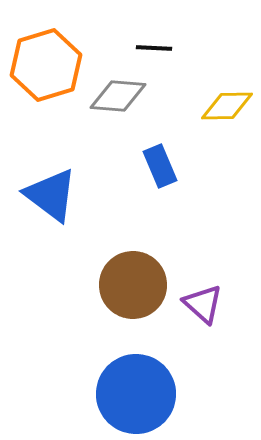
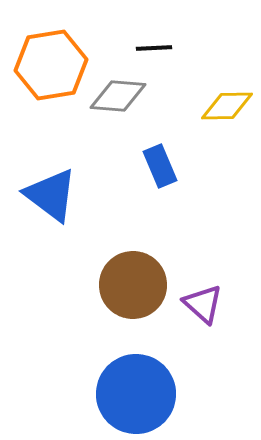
black line: rotated 6 degrees counterclockwise
orange hexagon: moved 5 px right; rotated 8 degrees clockwise
